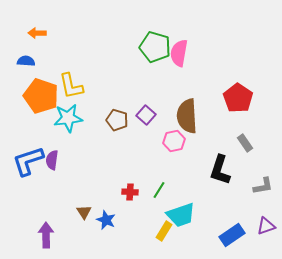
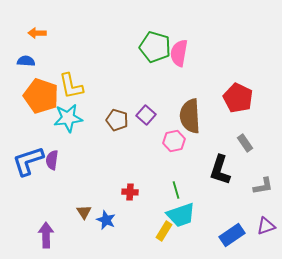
red pentagon: rotated 8 degrees counterclockwise
brown semicircle: moved 3 px right
green line: moved 17 px right; rotated 48 degrees counterclockwise
